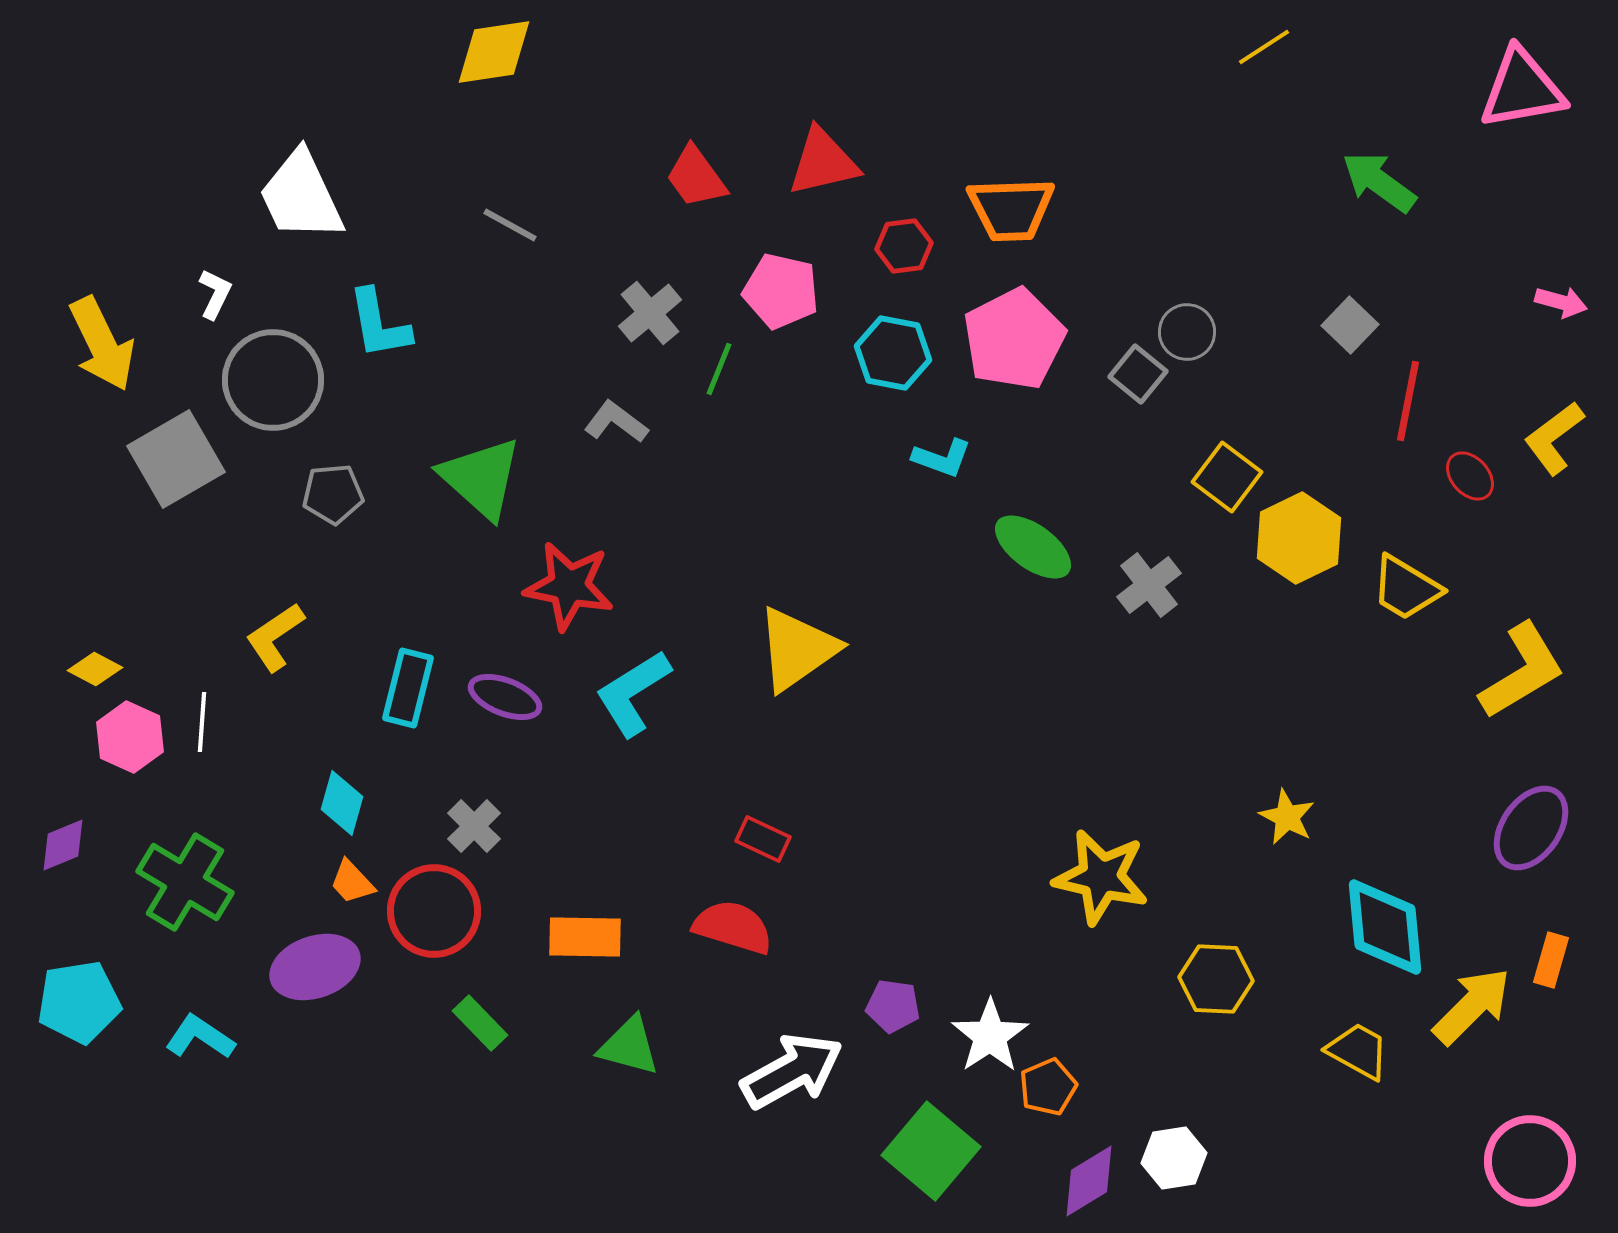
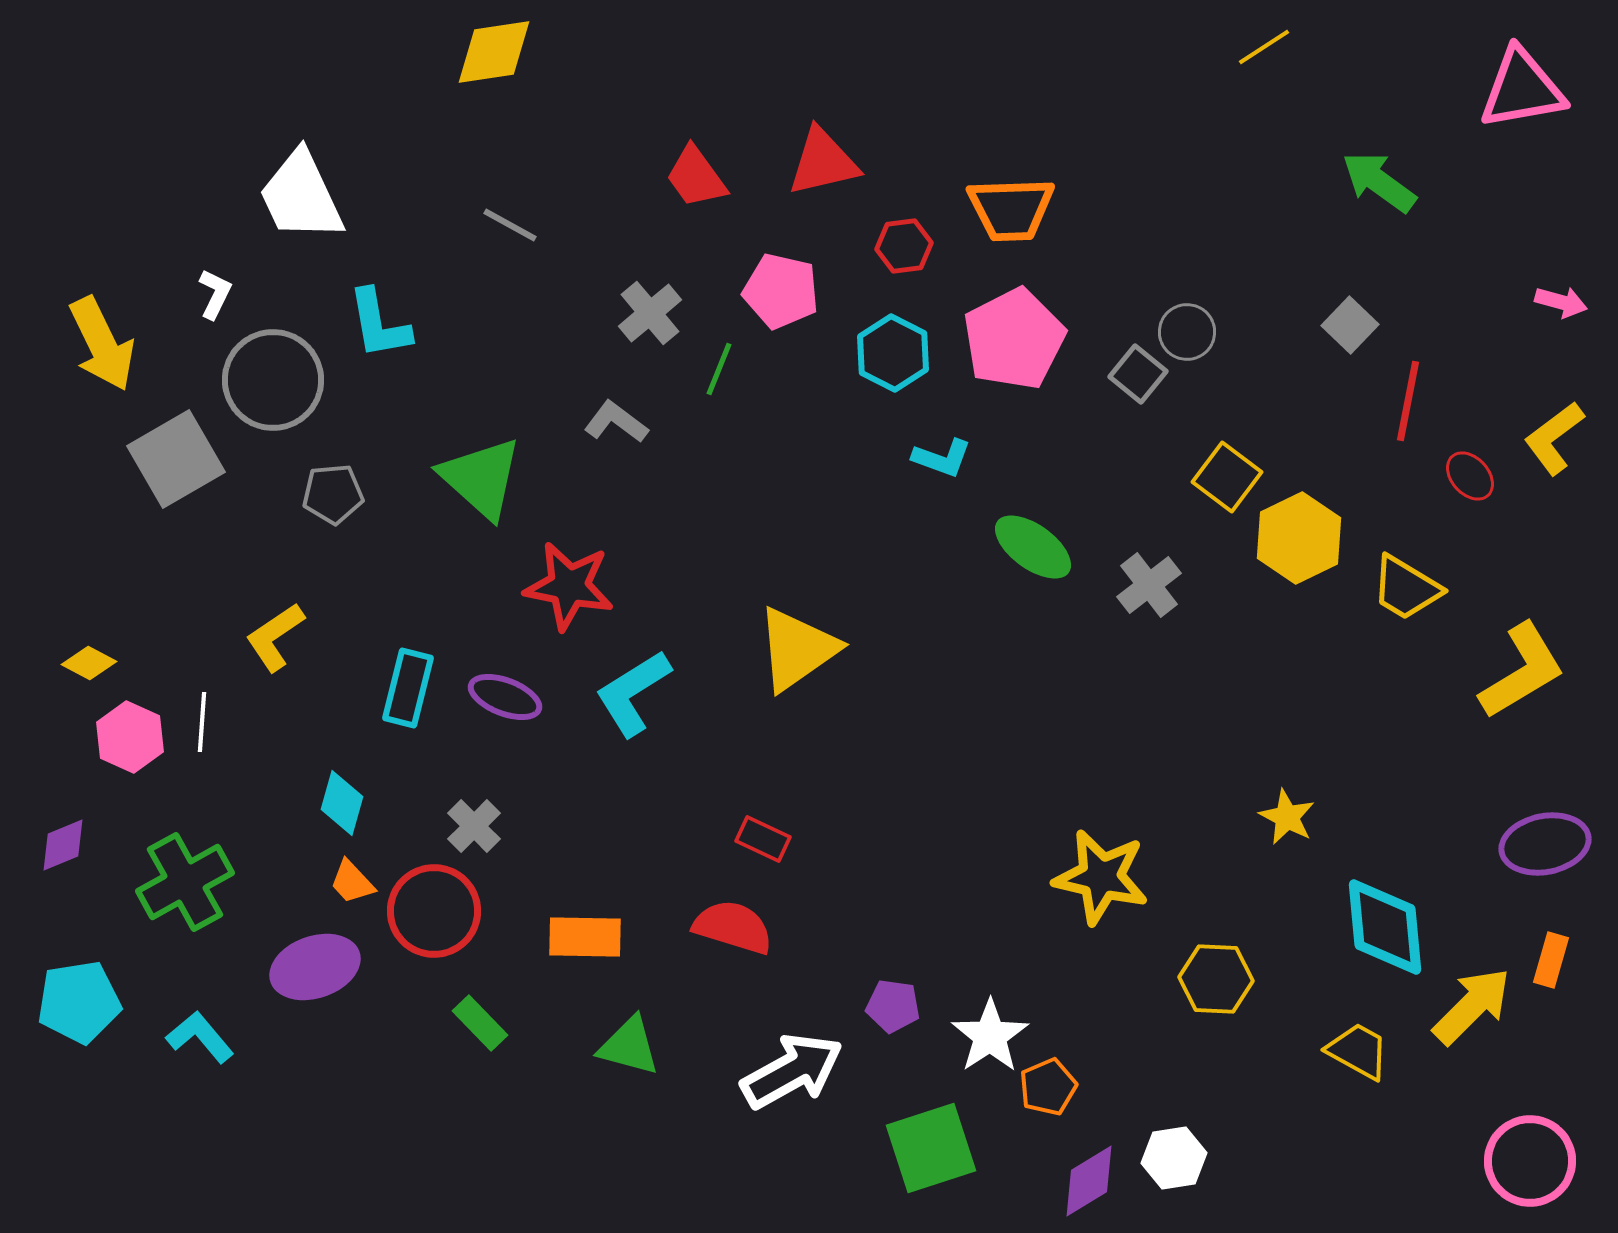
cyan hexagon at (893, 353): rotated 16 degrees clockwise
yellow diamond at (95, 669): moved 6 px left, 6 px up
purple ellipse at (1531, 828): moved 14 px right, 16 px down; rotated 44 degrees clockwise
green cross at (185, 882): rotated 30 degrees clockwise
cyan L-shape at (200, 1037): rotated 16 degrees clockwise
green square at (931, 1151): moved 3 px up; rotated 32 degrees clockwise
